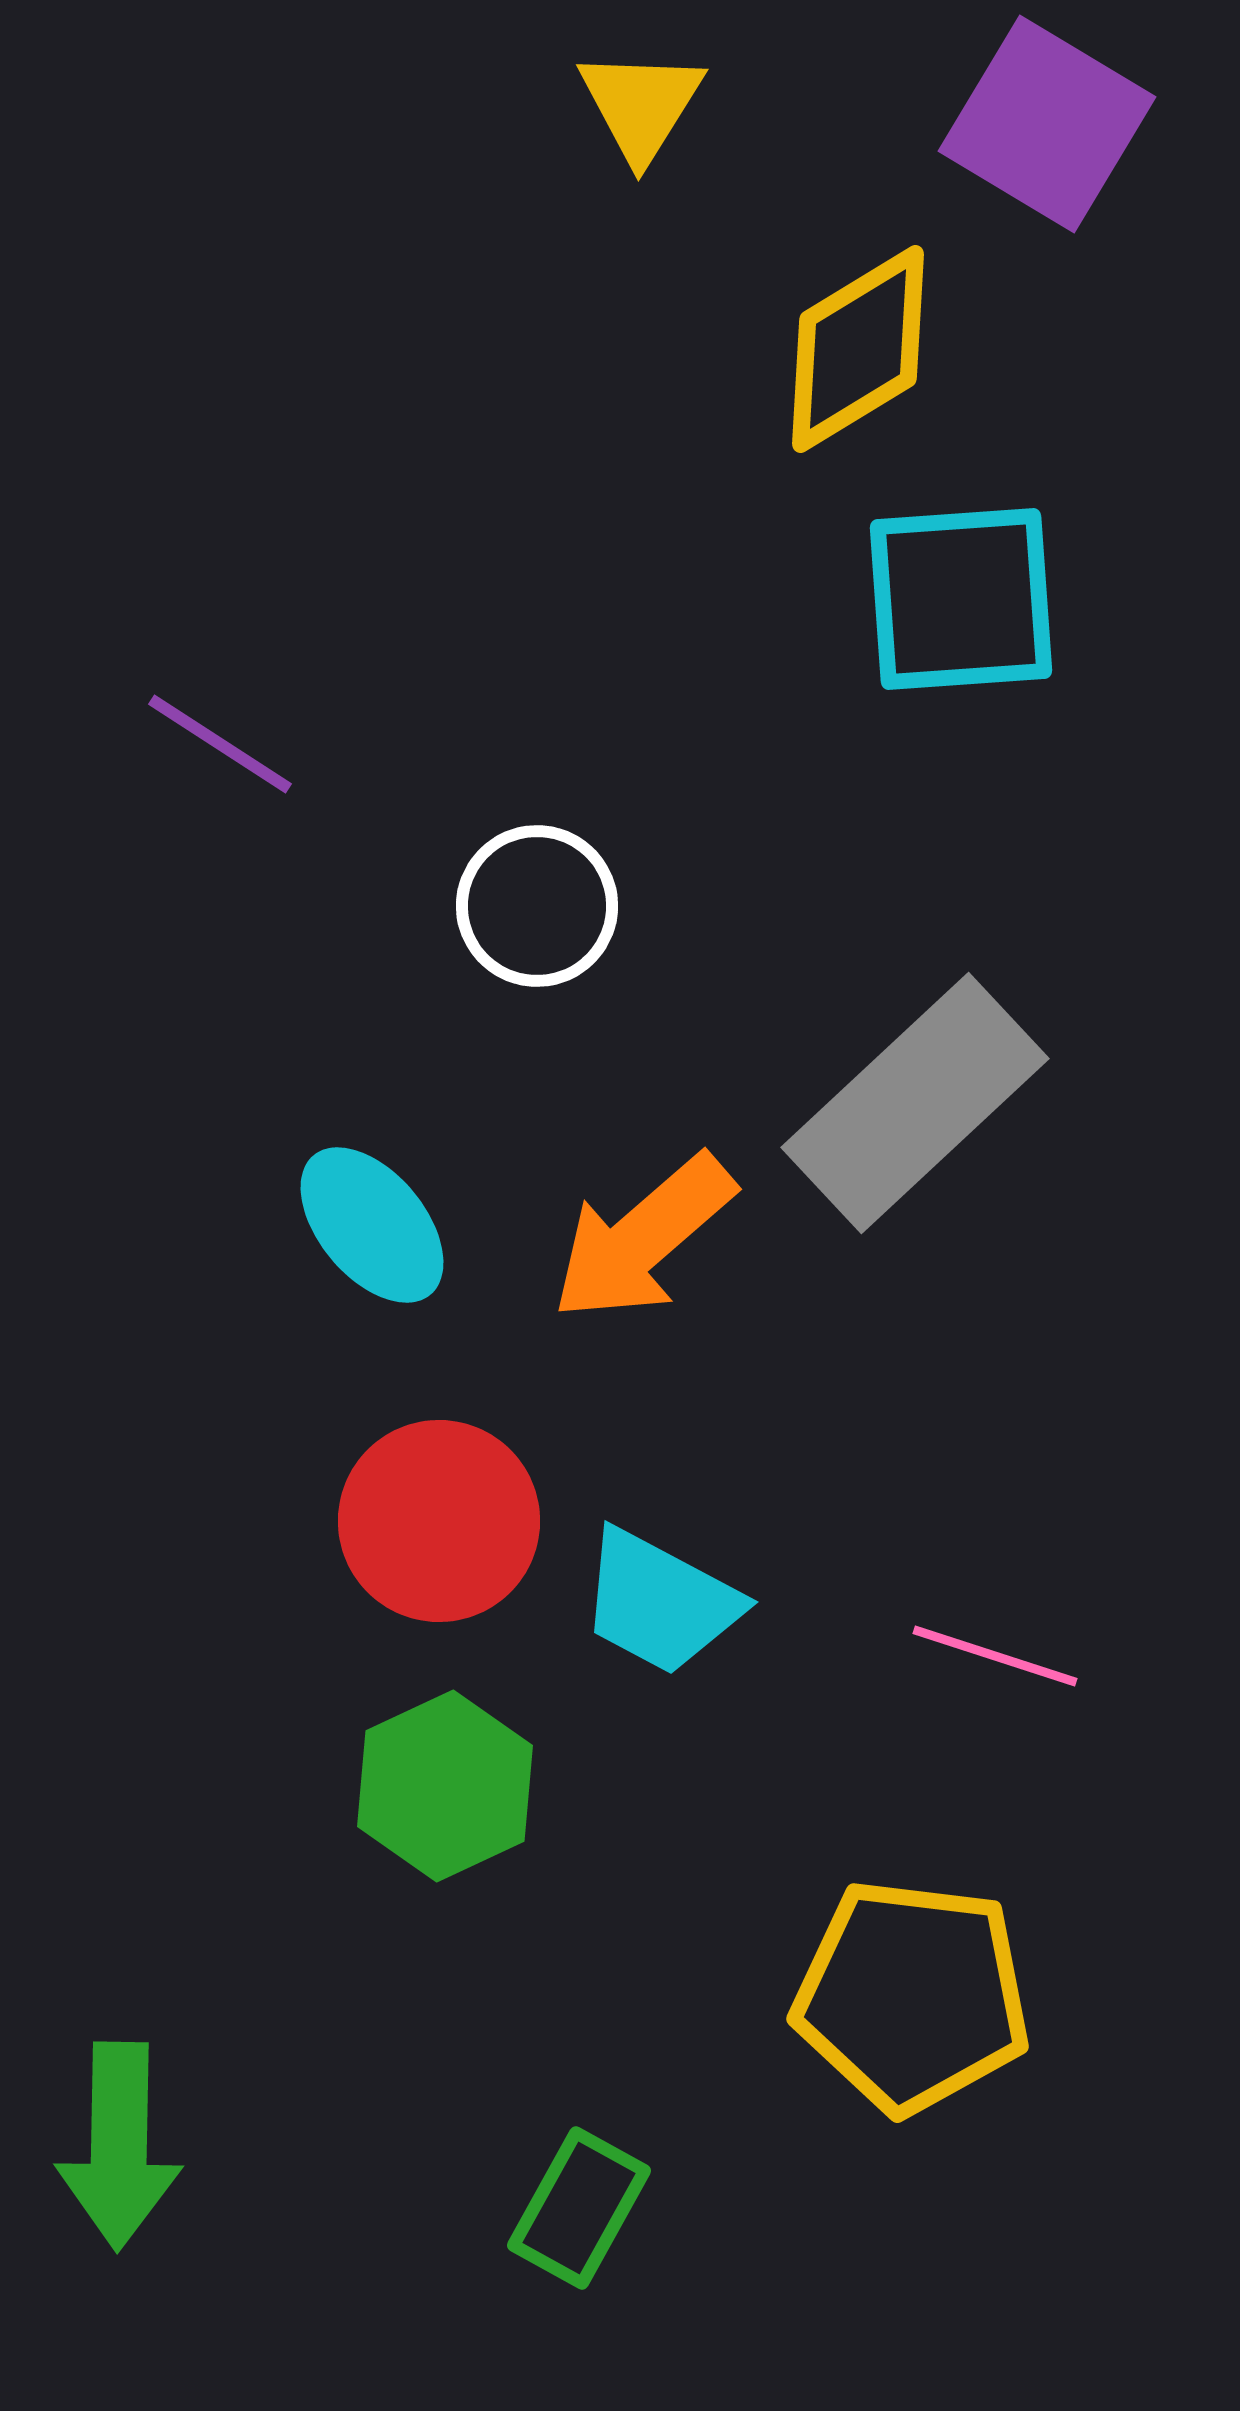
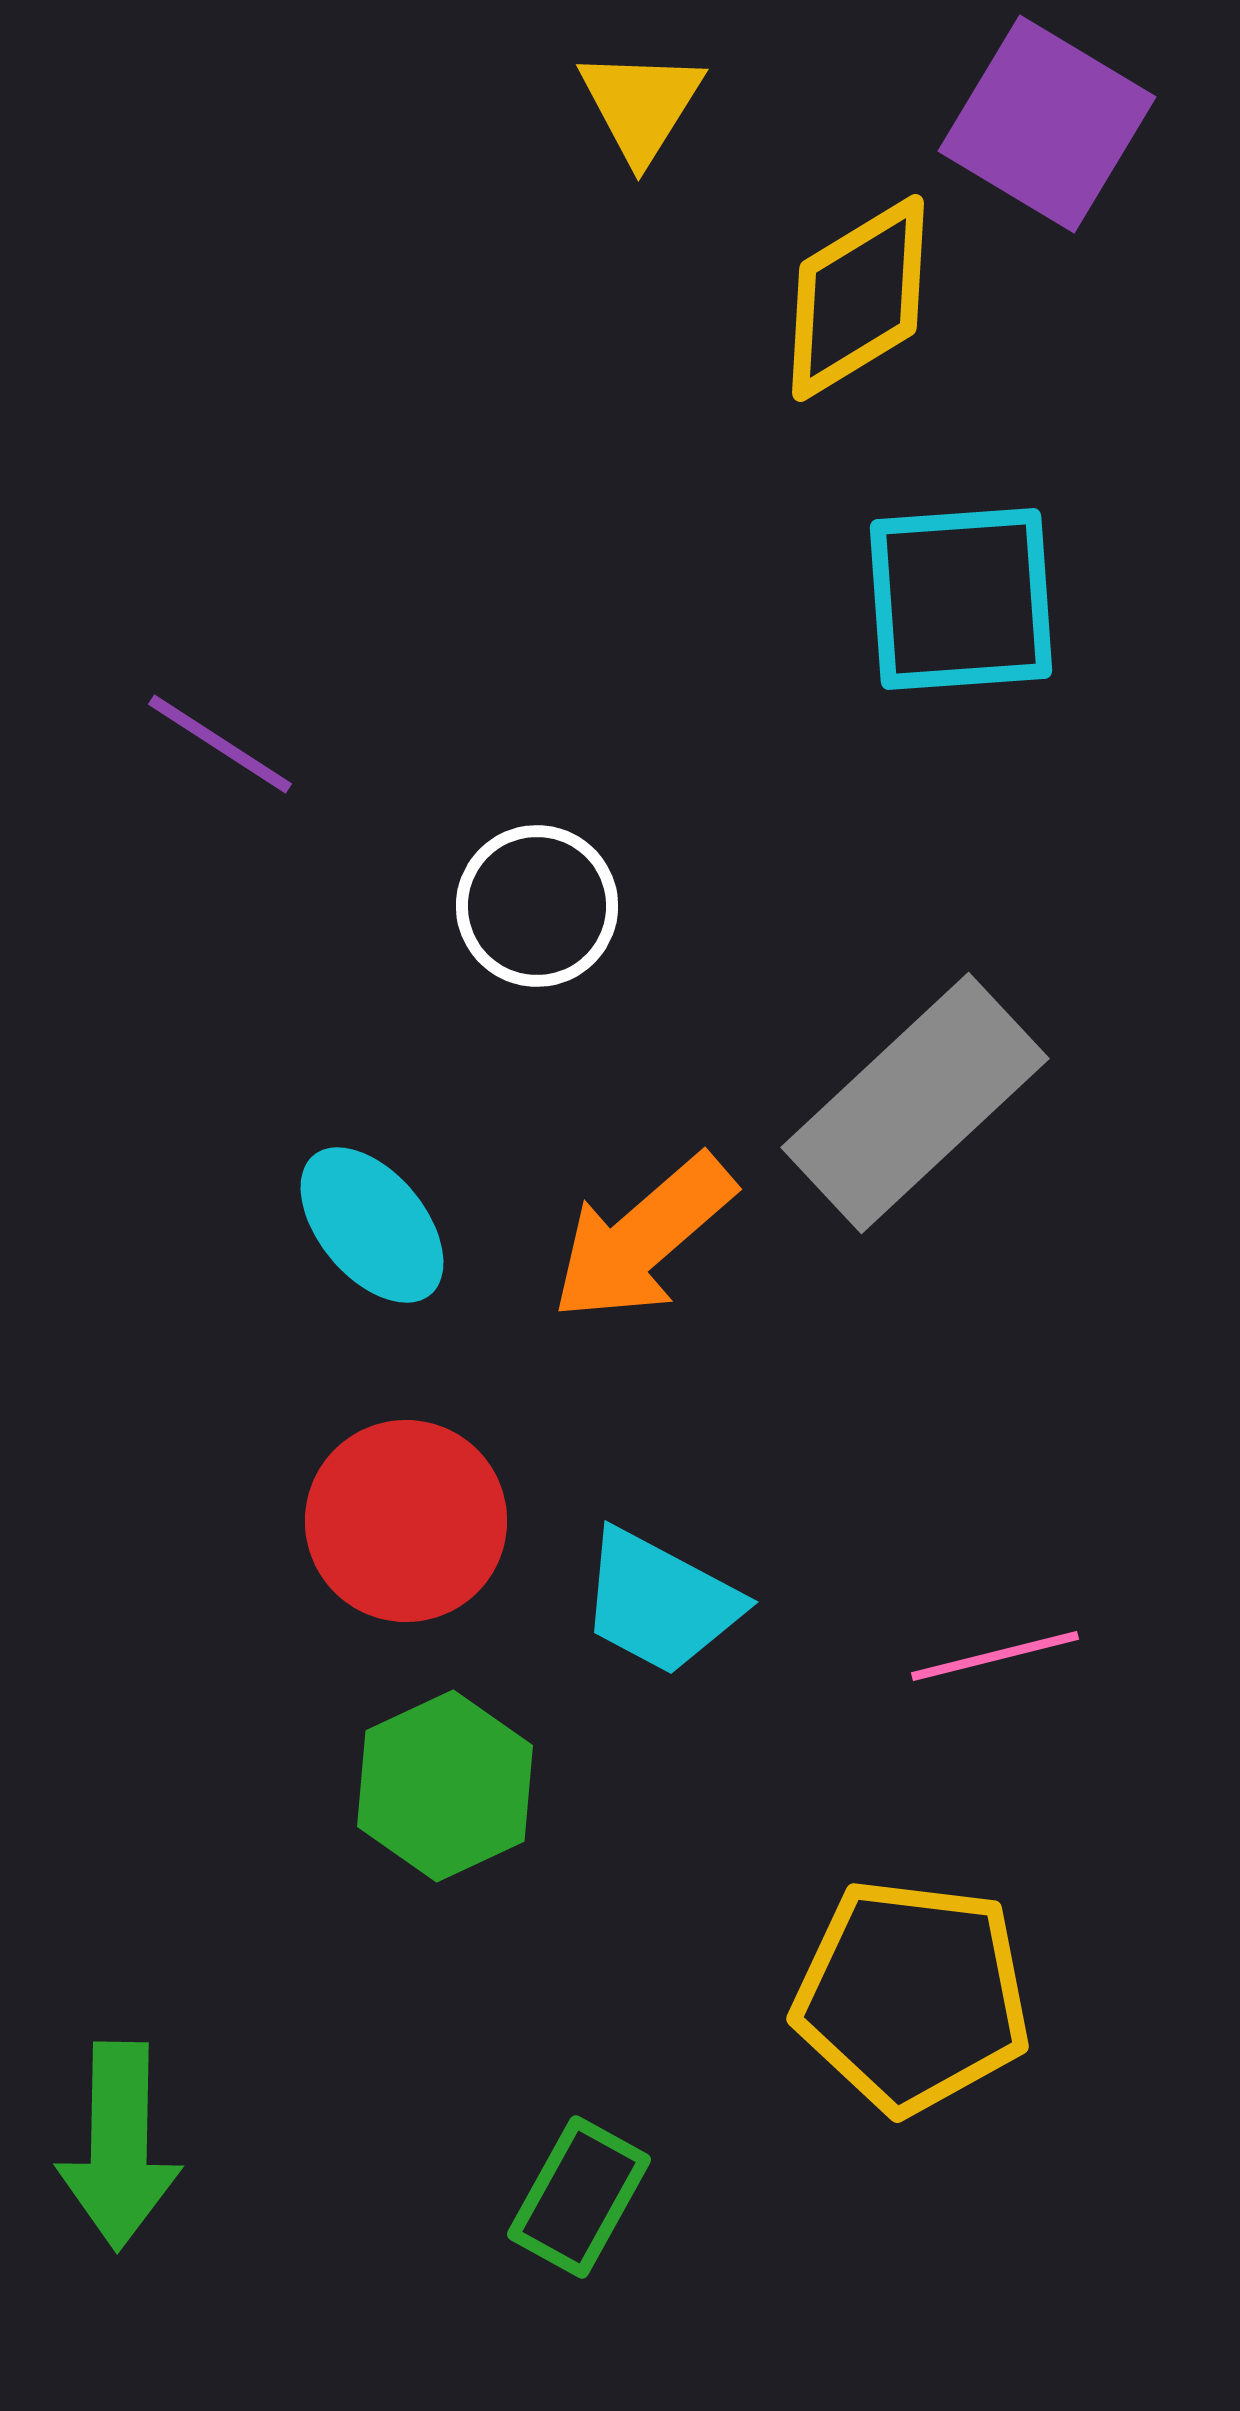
yellow diamond: moved 51 px up
red circle: moved 33 px left
pink line: rotated 32 degrees counterclockwise
green rectangle: moved 11 px up
